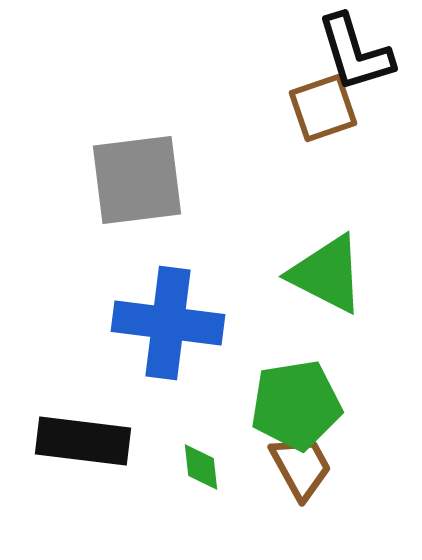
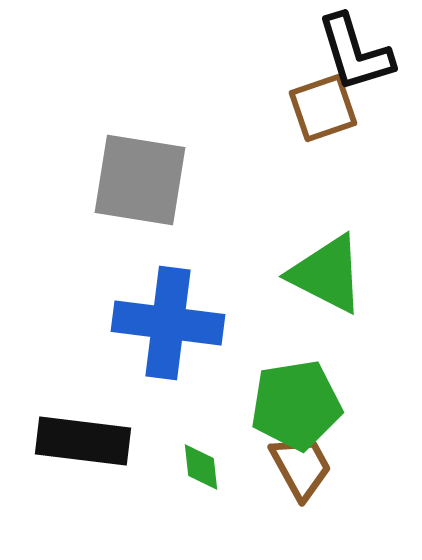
gray square: moved 3 px right; rotated 16 degrees clockwise
